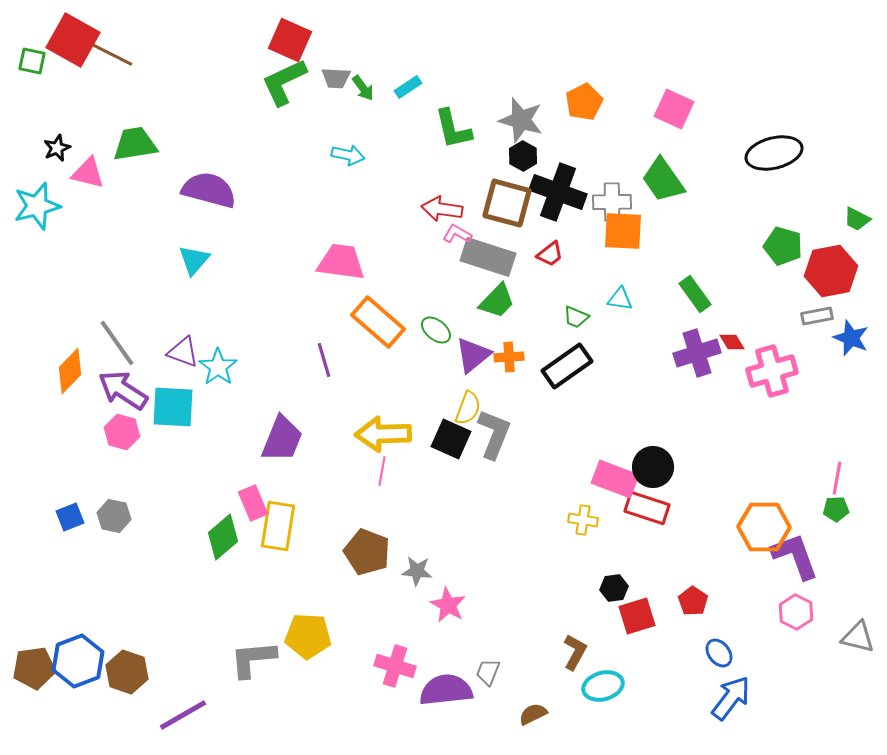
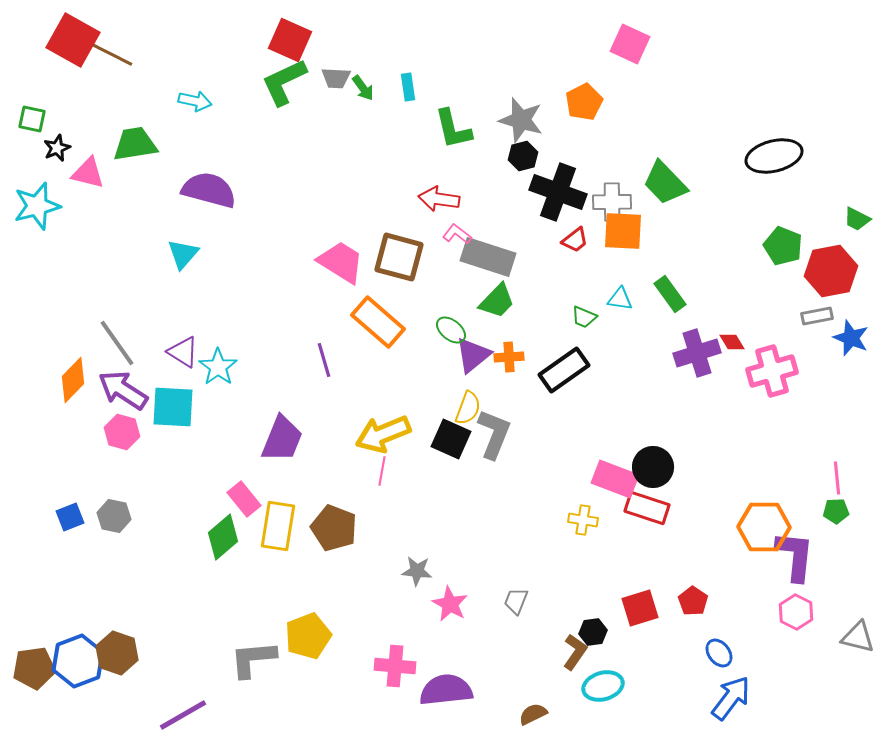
green square at (32, 61): moved 58 px down
cyan rectangle at (408, 87): rotated 64 degrees counterclockwise
pink square at (674, 109): moved 44 px left, 65 px up
black ellipse at (774, 153): moved 3 px down
cyan arrow at (348, 155): moved 153 px left, 54 px up
black hexagon at (523, 156): rotated 16 degrees clockwise
green trapezoid at (663, 180): moved 2 px right, 3 px down; rotated 9 degrees counterclockwise
brown square at (507, 203): moved 108 px left, 54 px down
red arrow at (442, 209): moved 3 px left, 10 px up
pink L-shape at (457, 234): rotated 8 degrees clockwise
green pentagon at (783, 246): rotated 6 degrees clockwise
red trapezoid at (550, 254): moved 25 px right, 14 px up
cyan triangle at (194, 260): moved 11 px left, 6 px up
pink trapezoid at (341, 262): rotated 24 degrees clockwise
green rectangle at (695, 294): moved 25 px left
green trapezoid at (576, 317): moved 8 px right
green ellipse at (436, 330): moved 15 px right
purple triangle at (183, 352): rotated 12 degrees clockwise
black rectangle at (567, 366): moved 3 px left, 4 px down
orange diamond at (70, 371): moved 3 px right, 9 px down
yellow arrow at (383, 434): rotated 20 degrees counterclockwise
pink line at (837, 478): rotated 16 degrees counterclockwise
pink rectangle at (253, 503): moved 9 px left, 4 px up; rotated 16 degrees counterclockwise
green pentagon at (836, 509): moved 2 px down
brown pentagon at (367, 552): moved 33 px left, 24 px up
purple L-shape at (795, 556): rotated 26 degrees clockwise
black hexagon at (614, 588): moved 21 px left, 44 px down
pink star at (448, 605): moved 2 px right, 1 px up
red square at (637, 616): moved 3 px right, 8 px up
yellow pentagon at (308, 636): rotated 24 degrees counterclockwise
brown L-shape at (575, 652): rotated 6 degrees clockwise
pink cross at (395, 666): rotated 12 degrees counterclockwise
brown hexagon at (127, 672): moved 10 px left, 19 px up
gray trapezoid at (488, 672): moved 28 px right, 71 px up
